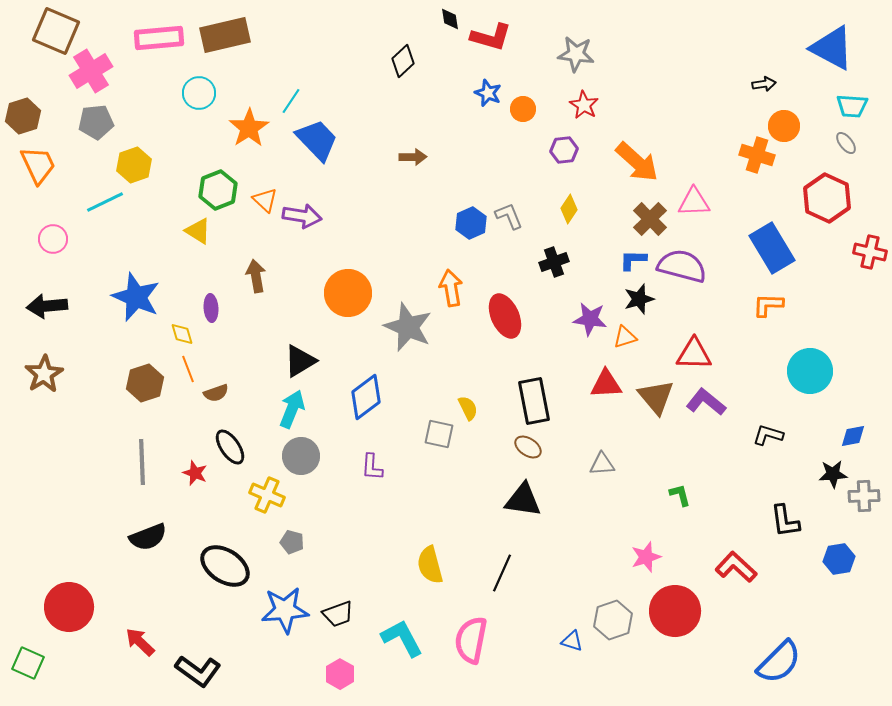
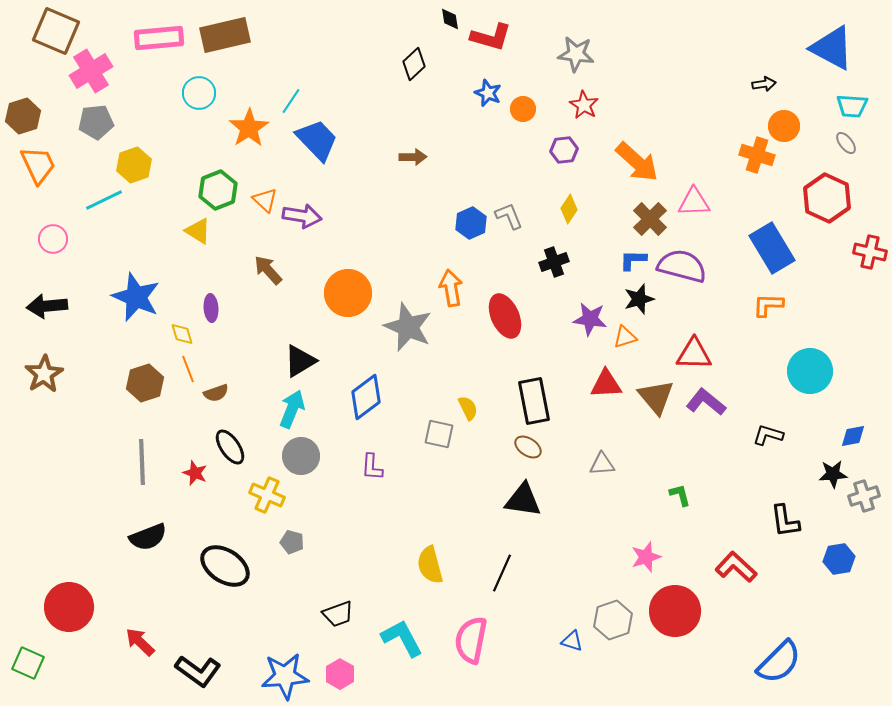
black diamond at (403, 61): moved 11 px right, 3 px down
cyan line at (105, 202): moved 1 px left, 2 px up
brown arrow at (256, 276): moved 12 px right, 6 px up; rotated 32 degrees counterclockwise
gray cross at (864, 496): rotated 16 degrees counterclockwise
blue star at (285, 610): moved 66 px down
